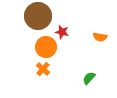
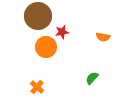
red star: rotated 24 degrees counterclockwise
orange semicircle: moved 3 px right
orange cross: moved 6 px left, 18 px down
green semicircle: moved 3 px right
